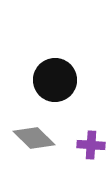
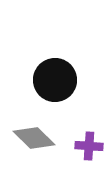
purple cross: moved 2 px left, 1 px down
